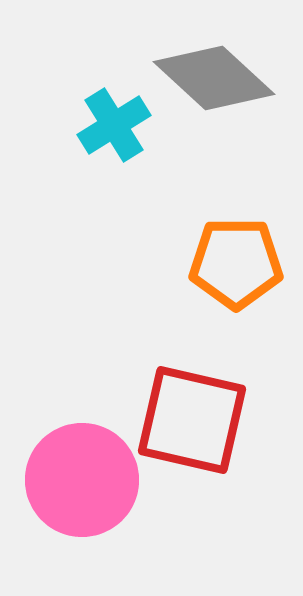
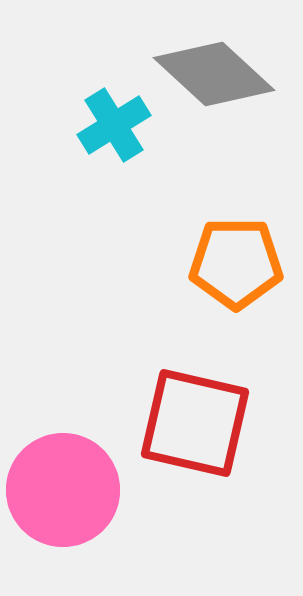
gray diamond: moved 4 px up
red square: moved 3 px right, 3 px down
pink circle: moved 19 px left, 10 px down
